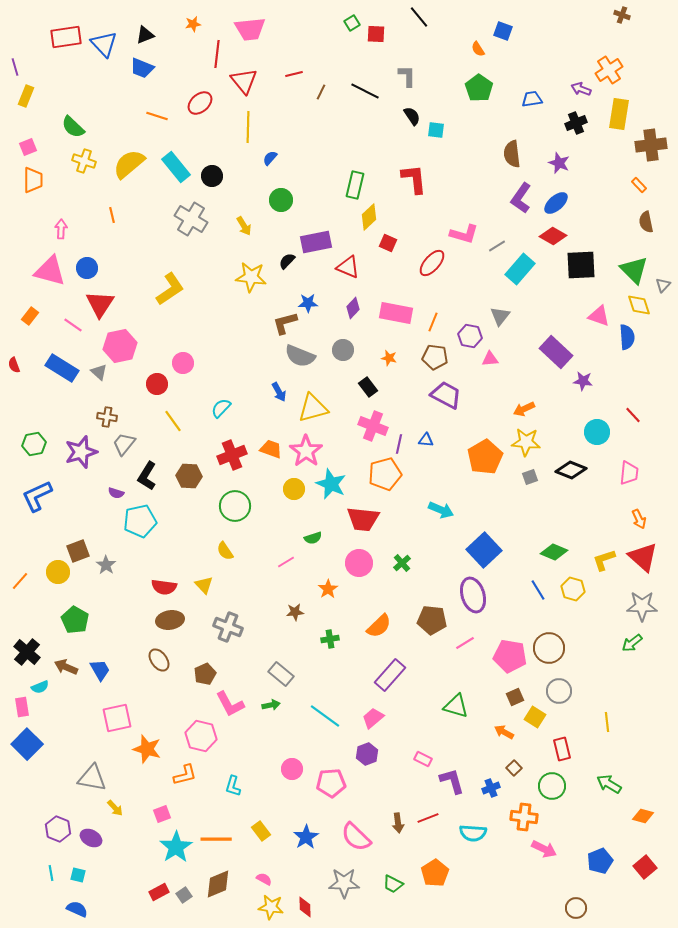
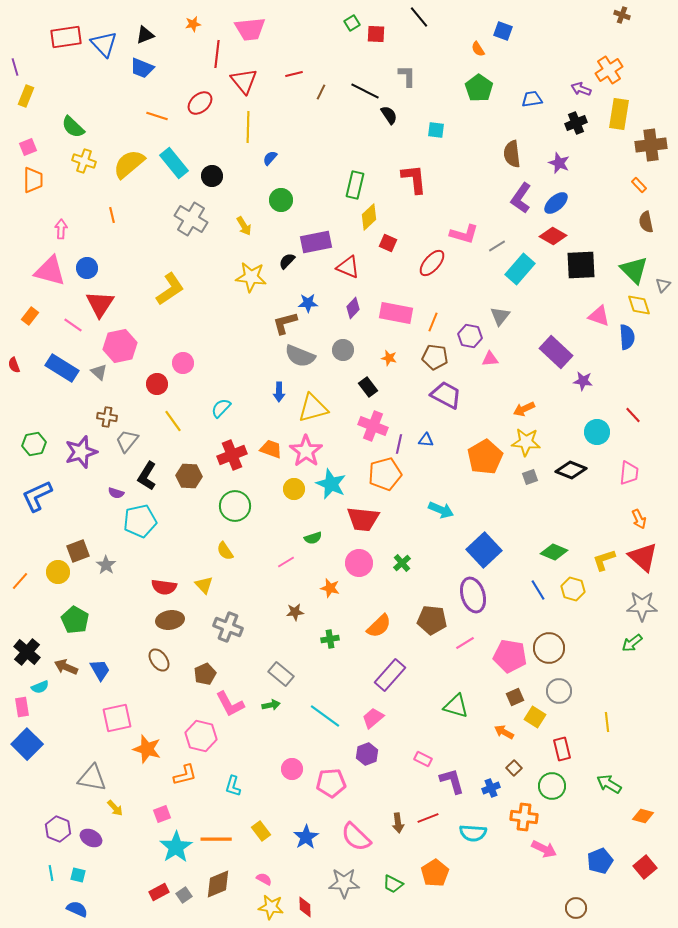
black semicircle at (412, 116): moved 23 px left, 1 px up
cyan rectangle at (176, 167): moved 2 px left, 4 px up
blue arrow at (279, 392): rotated 30 degrees clockwise
gray trapezoid at (124, 444): moved 3 px right, 3 px up
orange star at (328, 589): moved 2 px right, 1 px up; rotated 24 degrees counterclockwise
